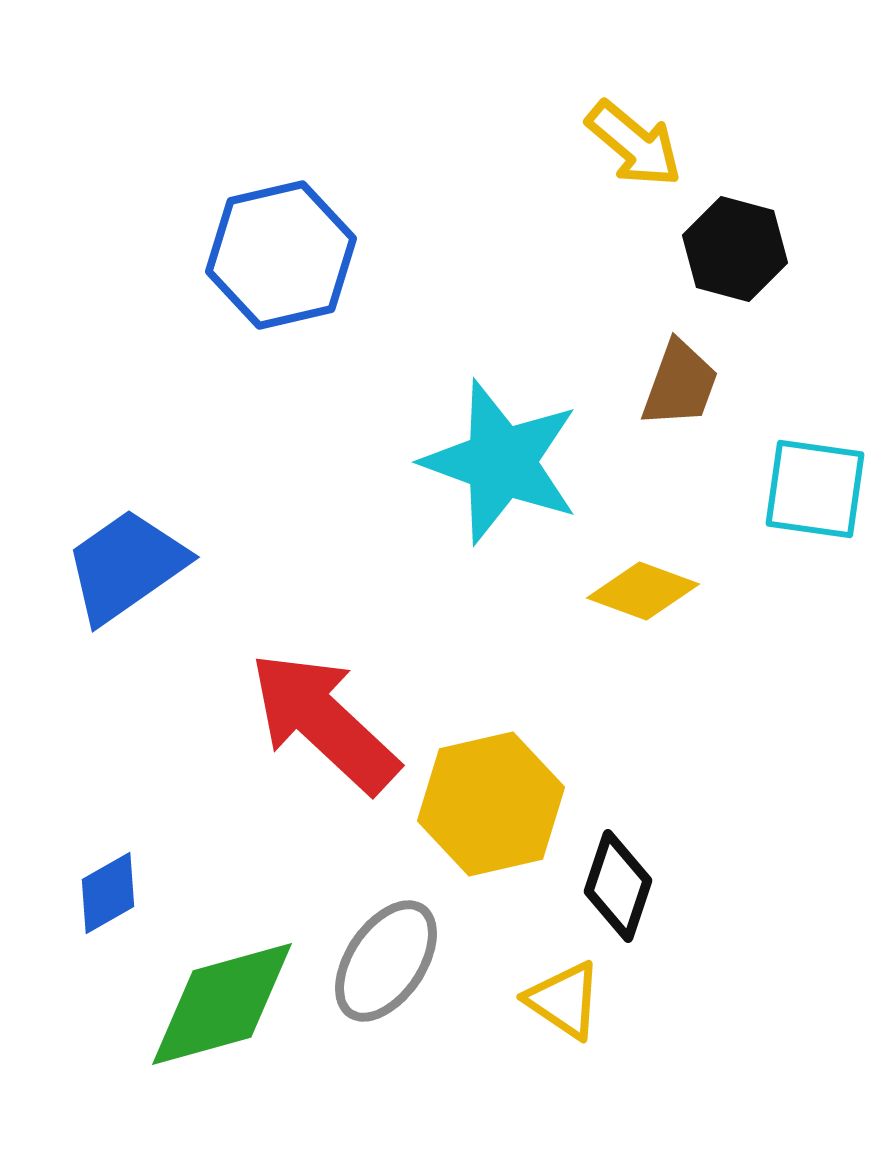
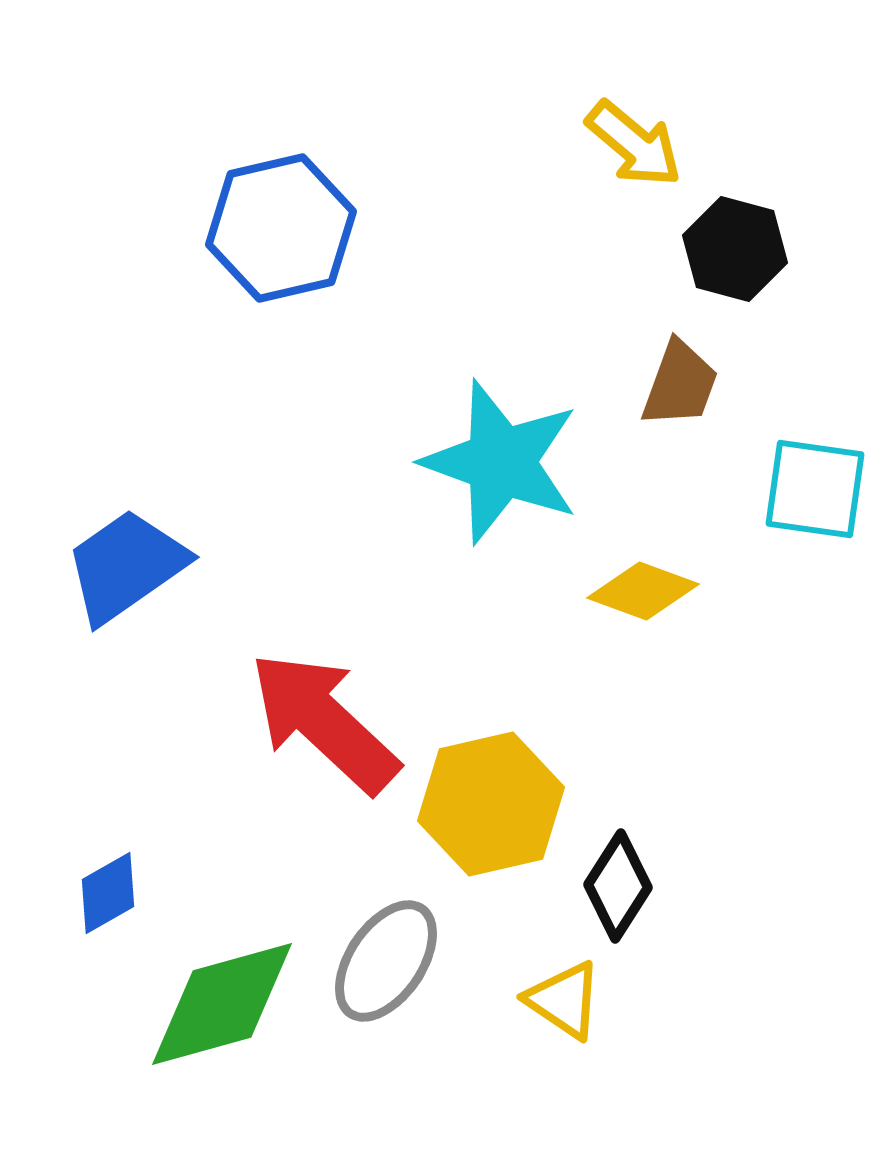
blue hexagon: moved 27 px up
black diamond: rotated 14 degrees clockwise
